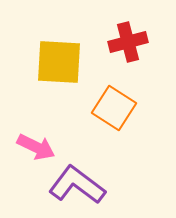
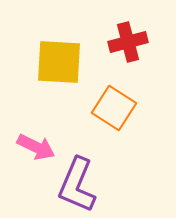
purple L-shape: rotated 104 degrees counterclockwise
